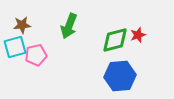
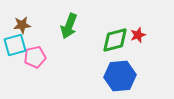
cyan square: moved 2 px up
pink pentagon: moved 1 px left, 2 px down
